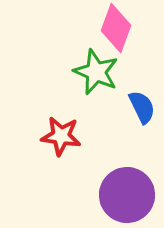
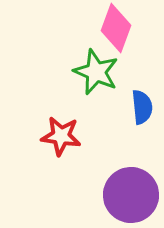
blue semicircle: rotated 20 degrees clockwise
purple circle: moved 4 px right
